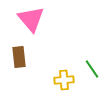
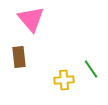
green line: moved 1 px left
